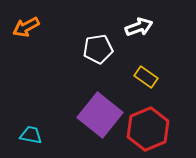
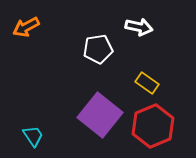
white arrow: rotated 32 degrees clockwise
yellow rectangle: moved 1 px right, 6 px down
red hexagon: moved 5 px right, 3 px up
cyan trapezoid: moved 2 px right, 1 px down; rotated 45 degrees clockwise
